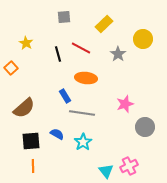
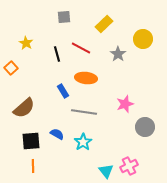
black line: moved 1 px left
blue rectangle: moved 2 px left, 5 px up
gray line: moved 2 px right, 1 px up
